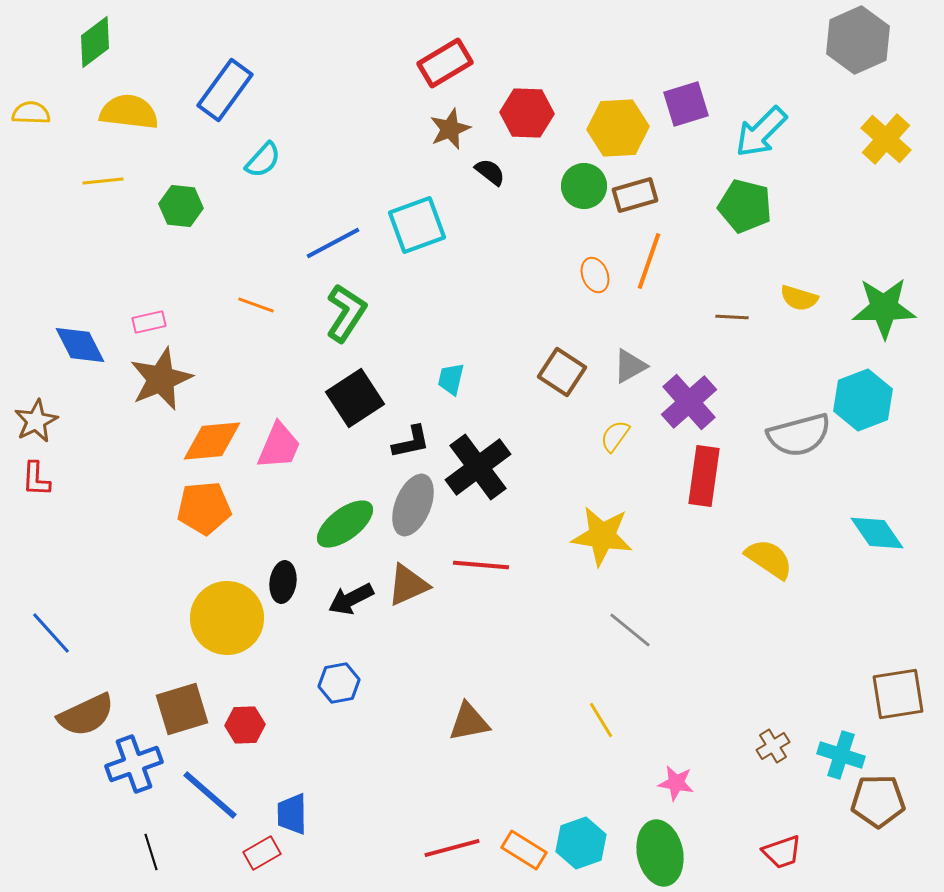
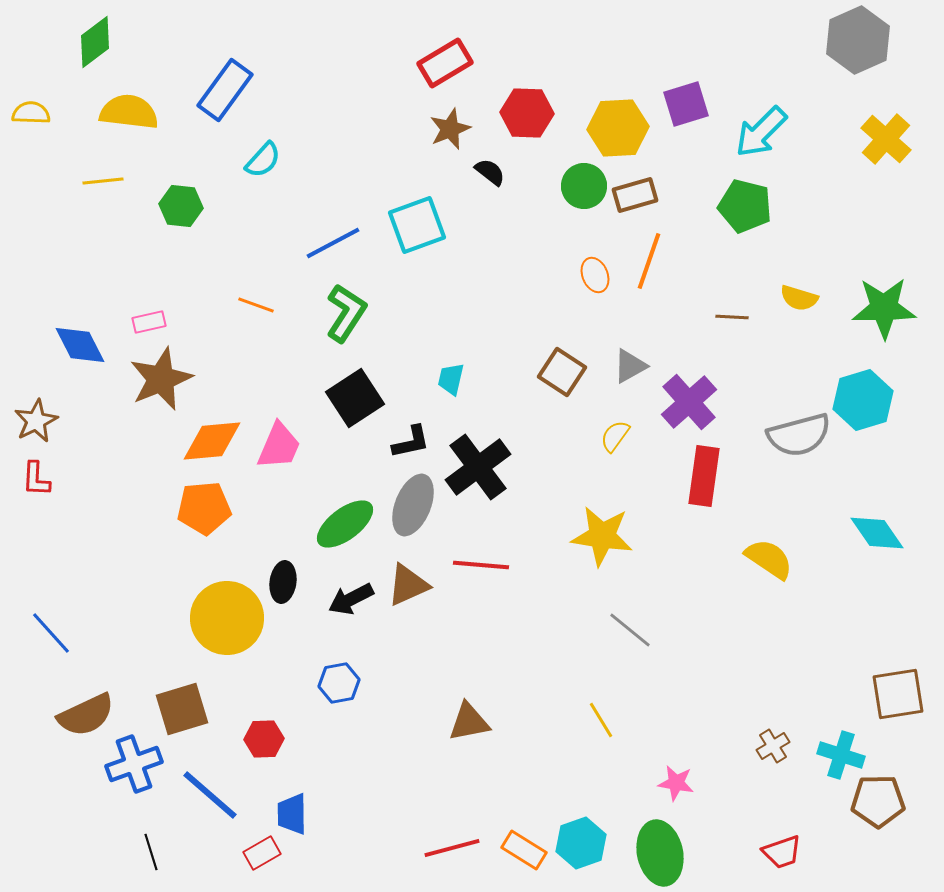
cyan hexagon at (863, 400): rotated 4 degrees clockwise
red hexagon at (245, 725): moved 19 px right, 14 px down
